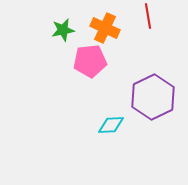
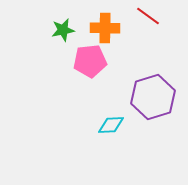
red line: rotated 45 degrees counterclockwise
orange cross: rotated 24 degrees counterclockwise
purple hexagon: rotated 9 degrees clockwise
